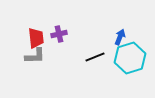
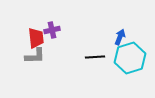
purple cross: moved 7 px left, 4 px up
black line: rotated 18 degrees clockwise
